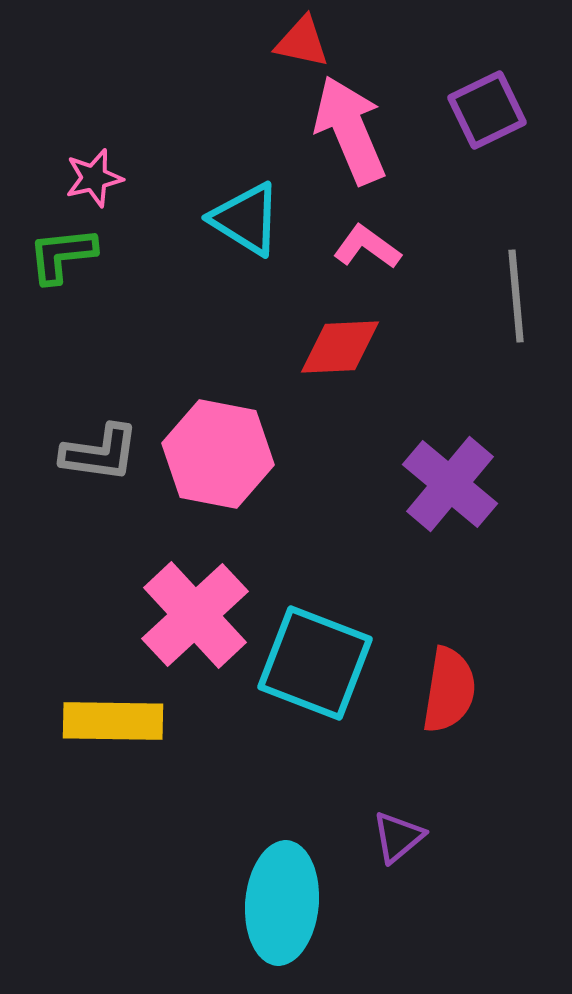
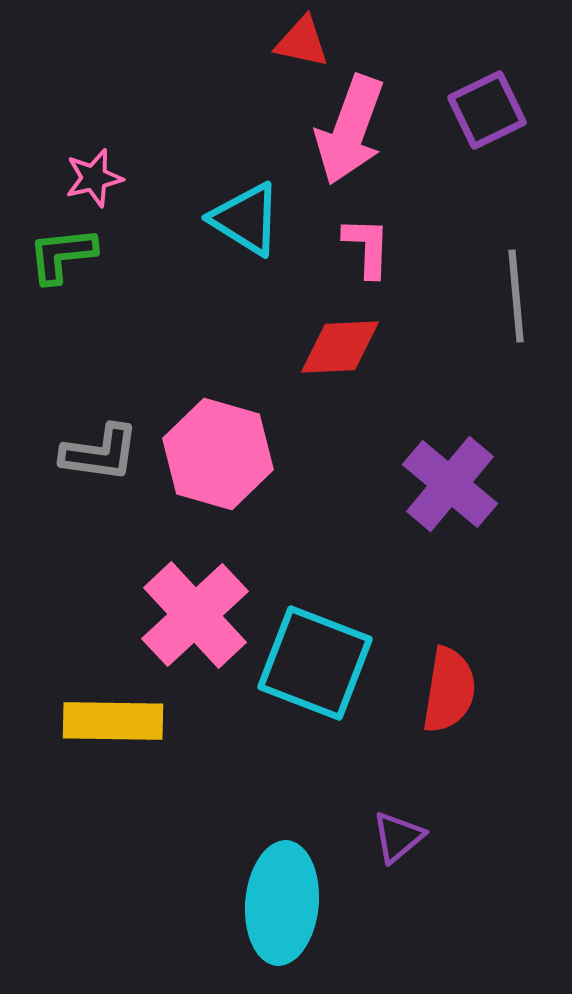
pink arrow: rotated 137 degrees counterclockwise
pink L-shape: rotated 56 degrees clockwise
pink hexagon: rotated 5 degrees clockwise
